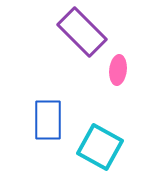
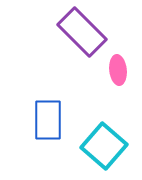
pink ellipse: rotated 12 degrees counterclockwise
cyan square: moved 4 px right, 1 px up; rotated 12 degrees clockwise
